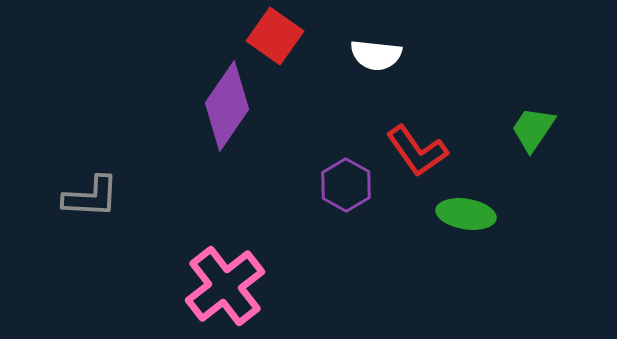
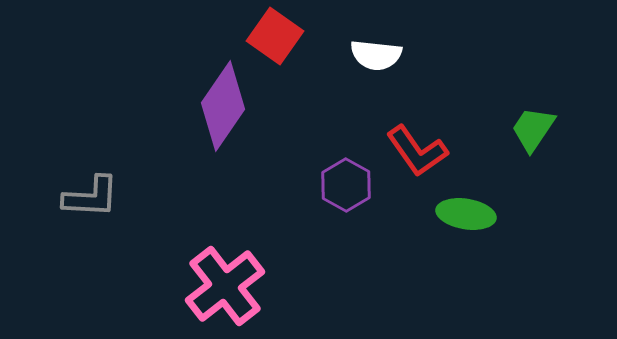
purple diamond: moved 4 px left
